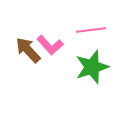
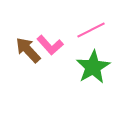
pink line: rotated 20 degrees counterclockwise
green star: moved 1 px right; rotated 12 degrees counterclockwise
